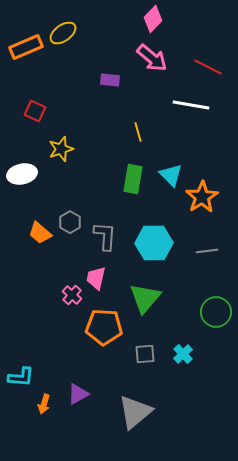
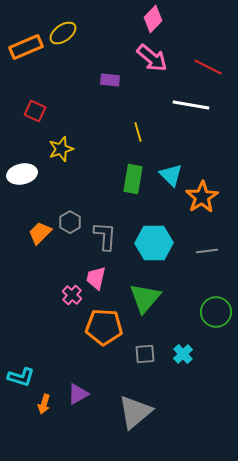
orange trapezoid: rotated 95 degrees clockwise
cyan L-shape: rotated 12 degrees clockwise
